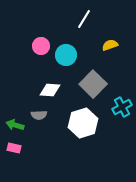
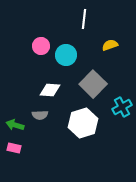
white line: rotated 24 degrees counterclockwise
gray semicircle: moved 1 px right
